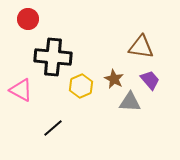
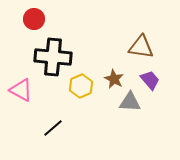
red circle: moved 6 px right
